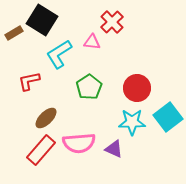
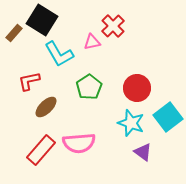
red cross: moved 1 px right, 4 px down
brown rectangle: rotated 18 degrees counterclockwise
pink triangle: rotated 18 degrees counterclockwise
cyan L-shape: rotated 88 degrees counterclockwise
brown ellipse: moved 11 px up
cyan star: moved 1 px left, 1 px down; rotated 20 degrees clockwise
purple triangle: moved 29 px right, 3 px down; rotated 12 degrees clockwise
